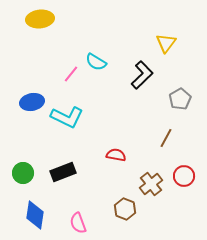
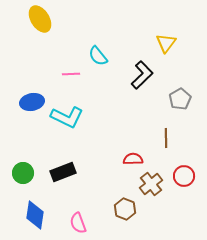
yellow ellipse: rotated 64 degrees clockwise
cyan semicircle: moved 2 px right, 6 px up; rotated 20 degrees clockwise
pink line: rotated 48 degrees clockwise
brown line: rotated 30 degrees counterclockwise
red semicircle: moved 17 px right, 4 px down; rotated 12 degrees counterclockwise
